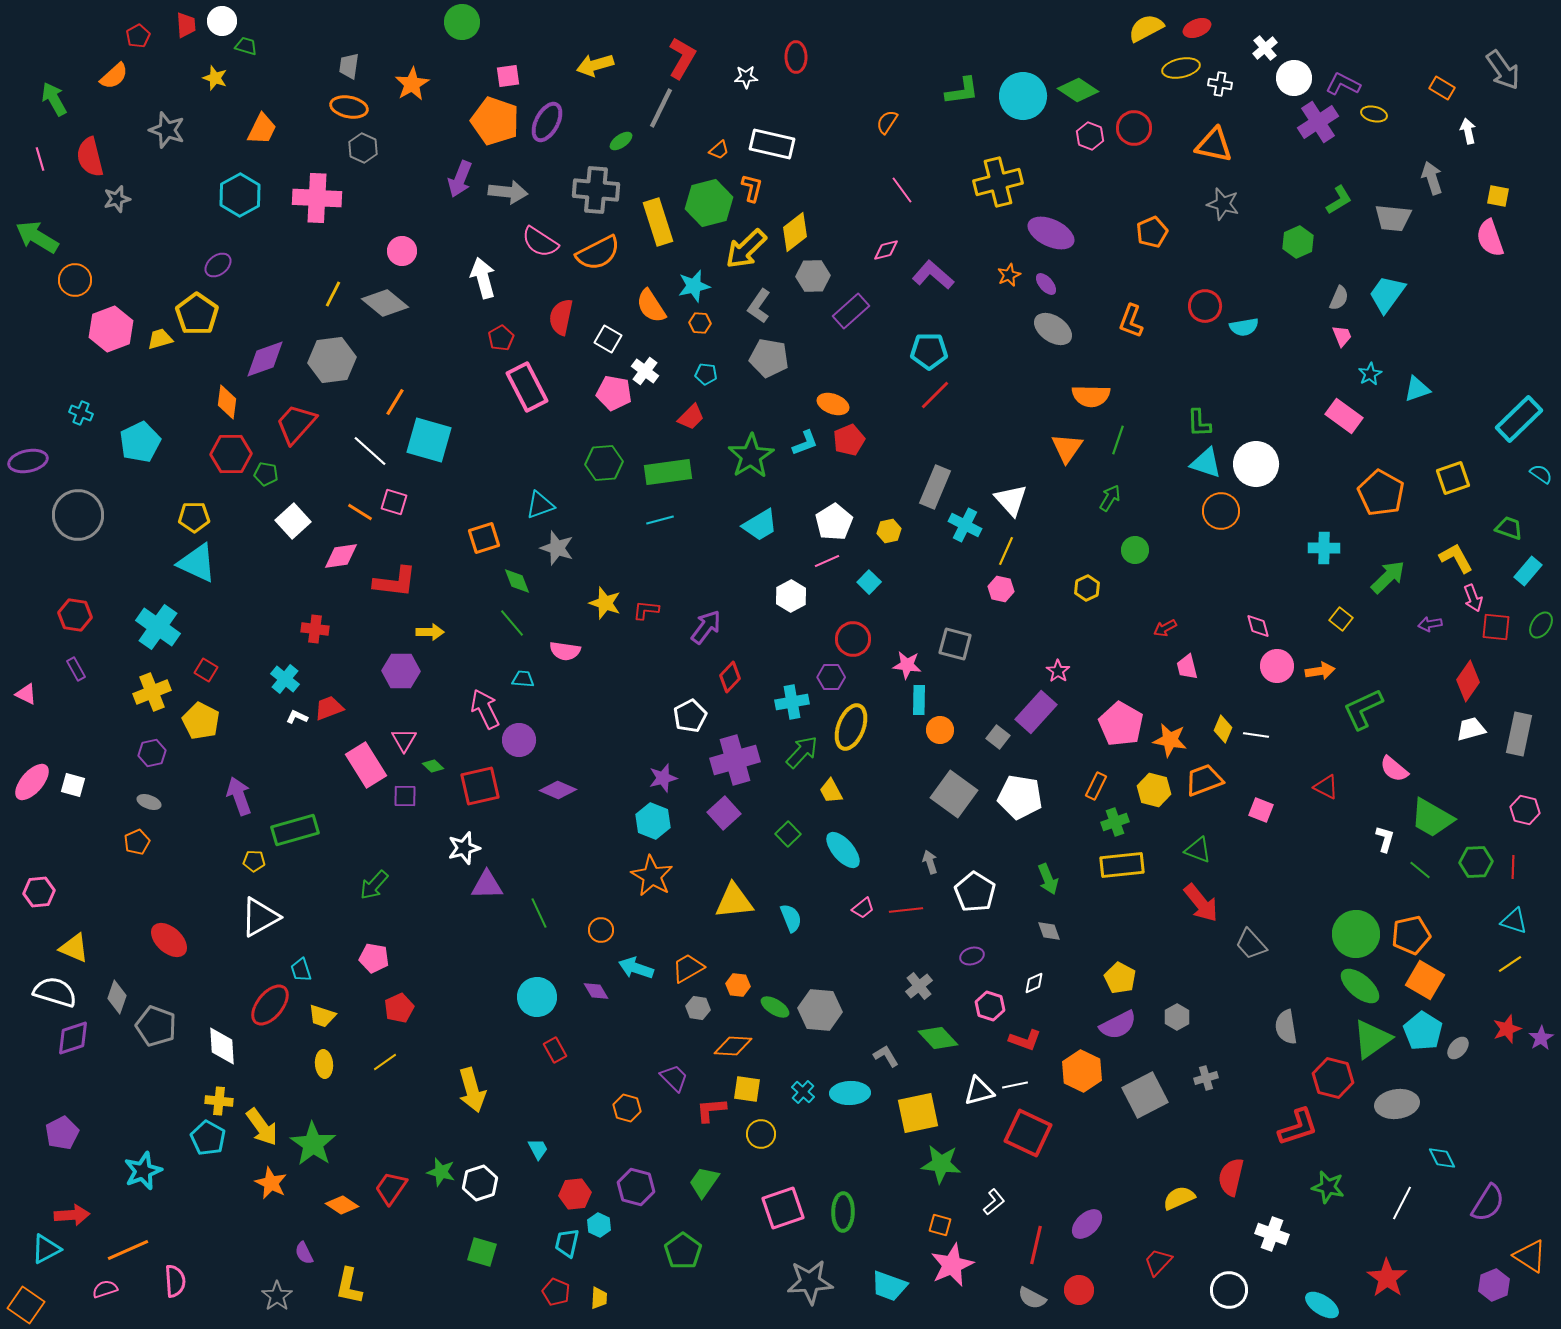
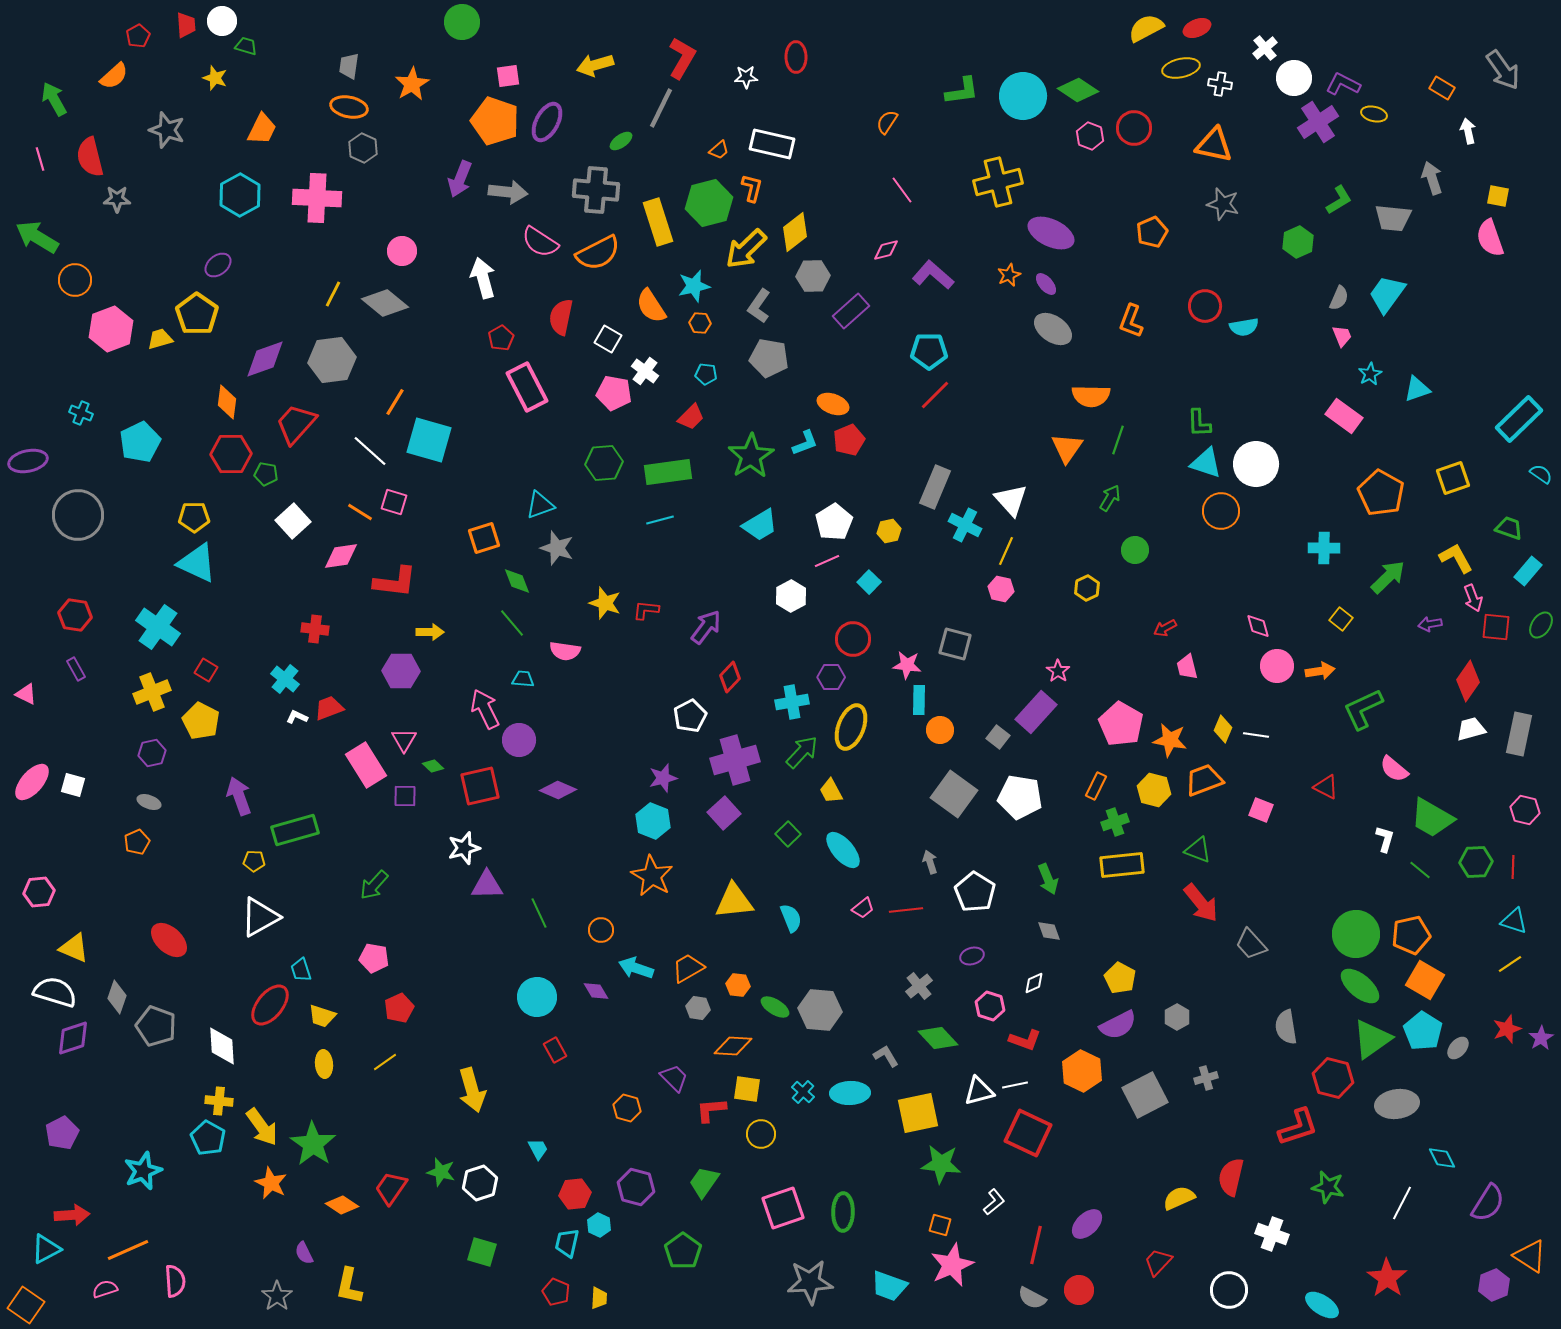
gray star at (117, 199): rotated 16 degrees clockwise
